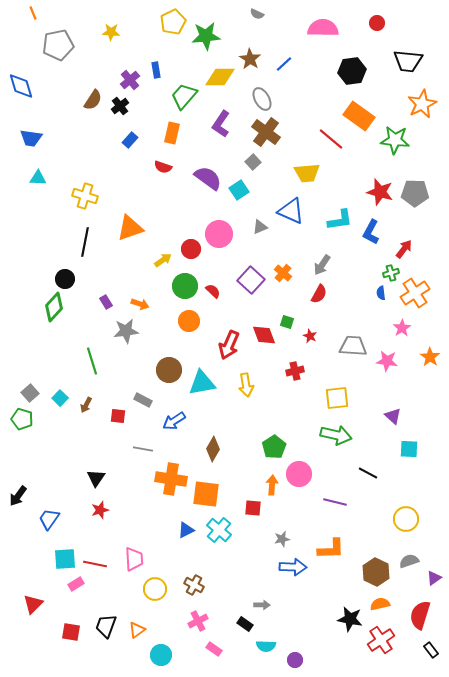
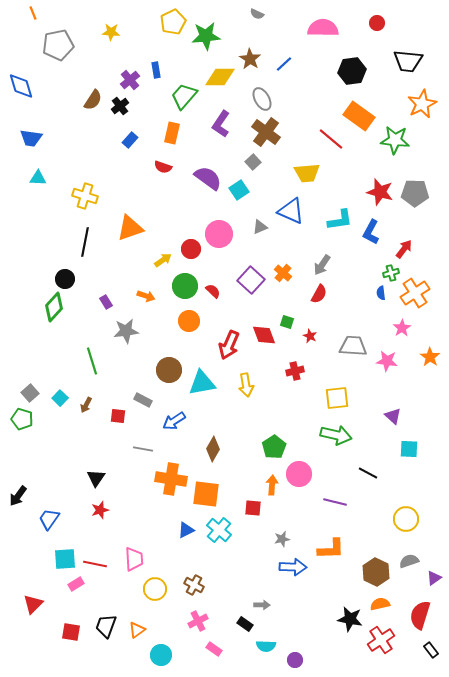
orange arrow at (140, 304): moved 6 px right, 8 px up
